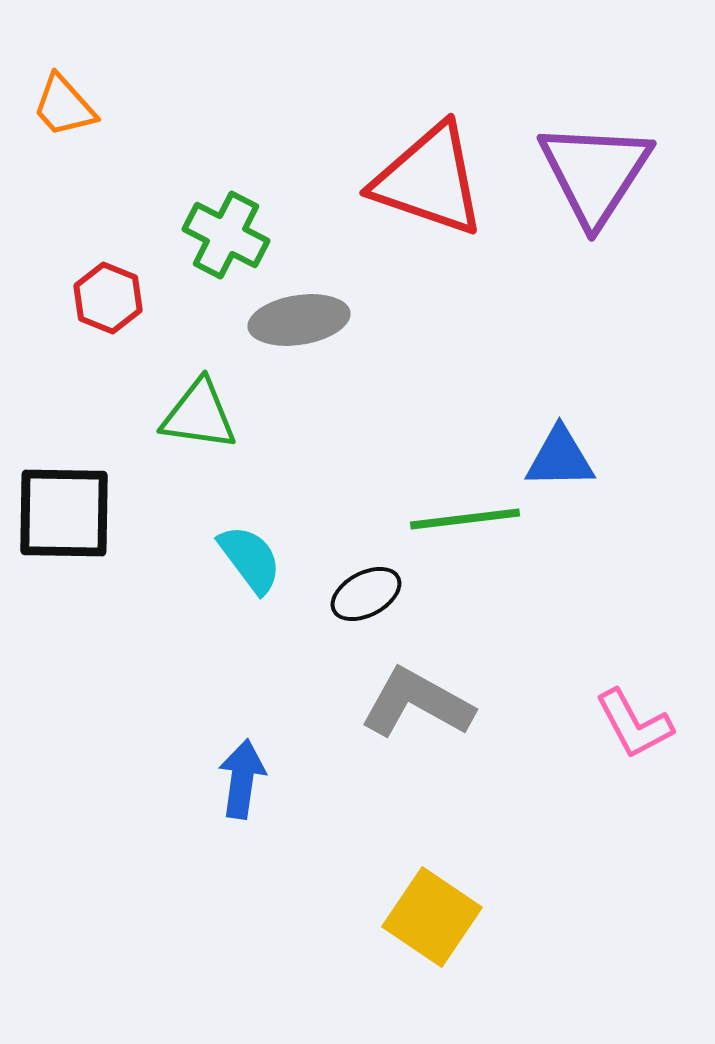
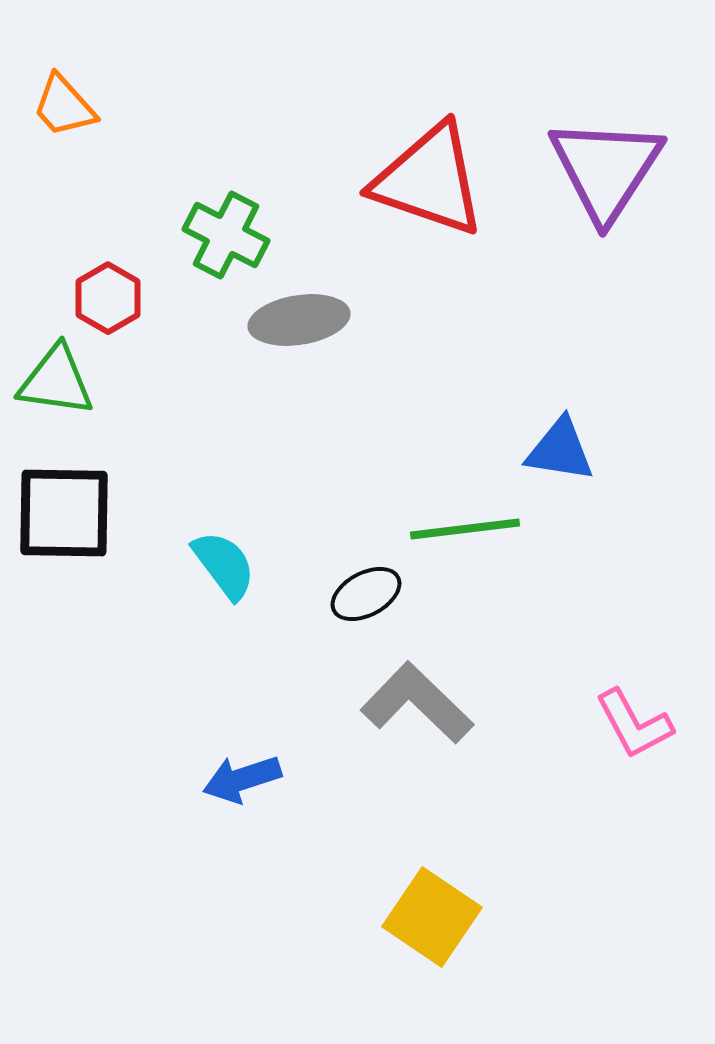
purple triangle: moved 11 px right, 4 px up
red hexagon: rotated 8 degrees clockwise
green triangle: moved 143 px left, 34 px up
blue triangle: moved 8 px up; rotated 10 degrees clockwise
green line: moved 10 px down
cyan semicircle: moved 26 px left, 6 px down
gray L-shape: rotated 15 degrees clockwise
blue arrow: rotated 116 degrees counterclockwise
